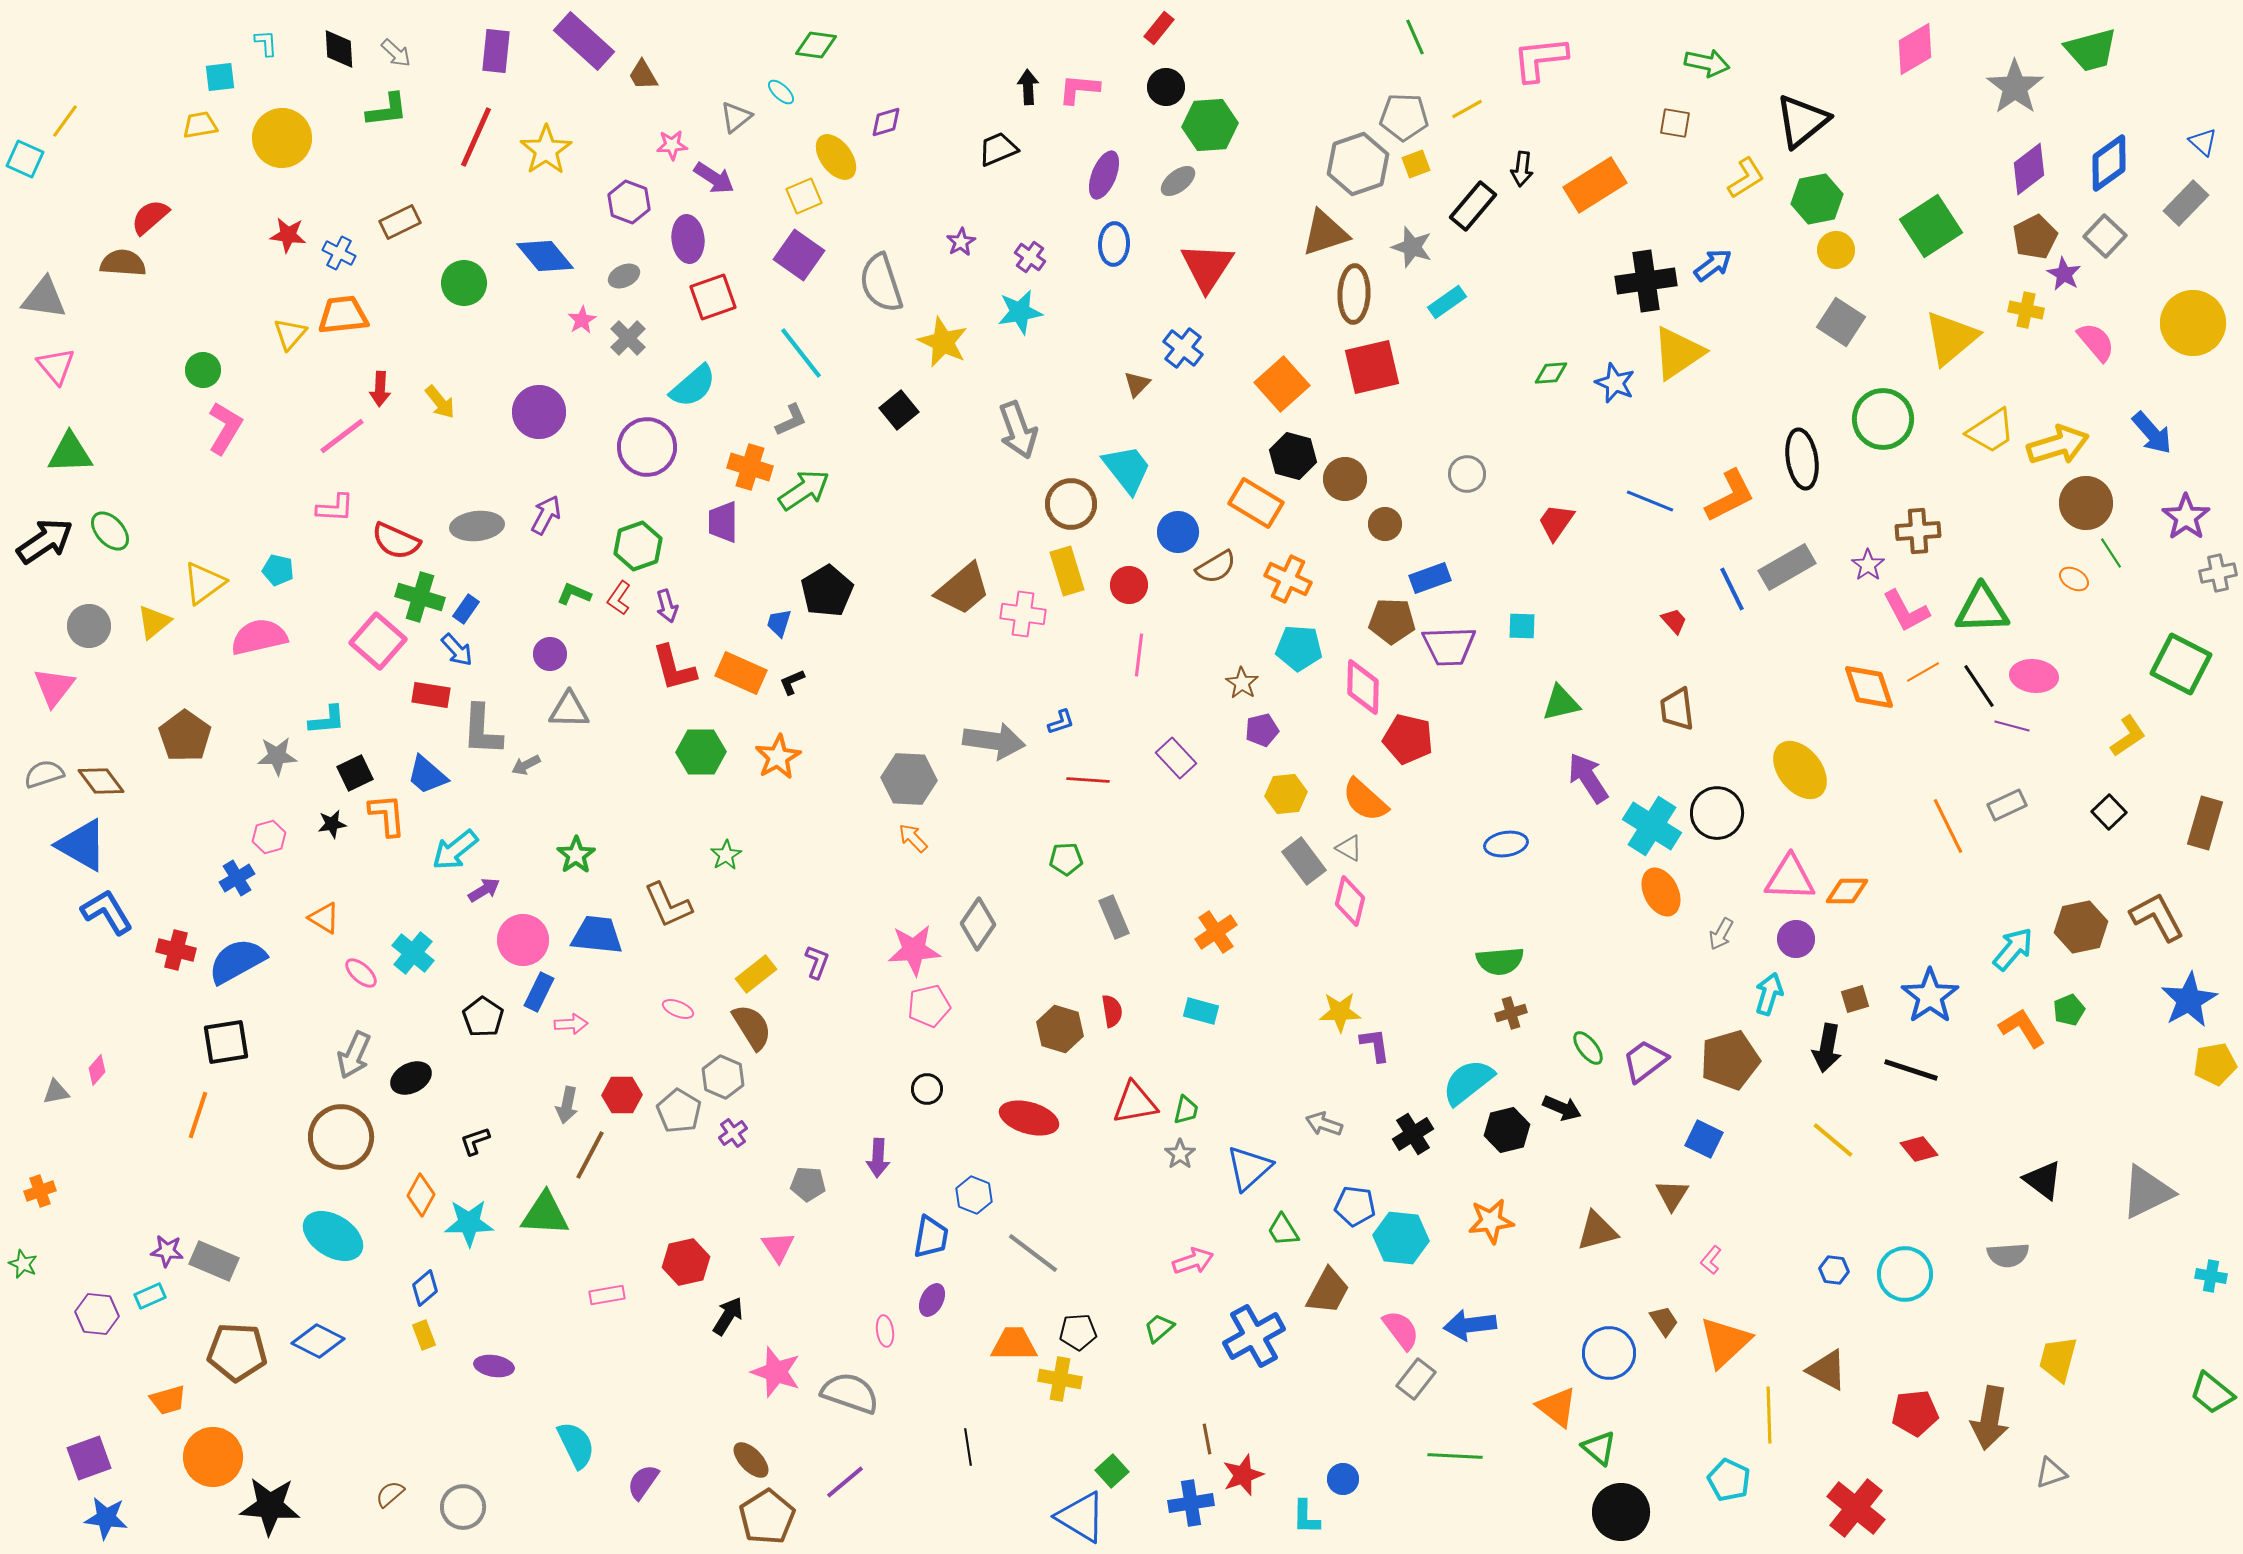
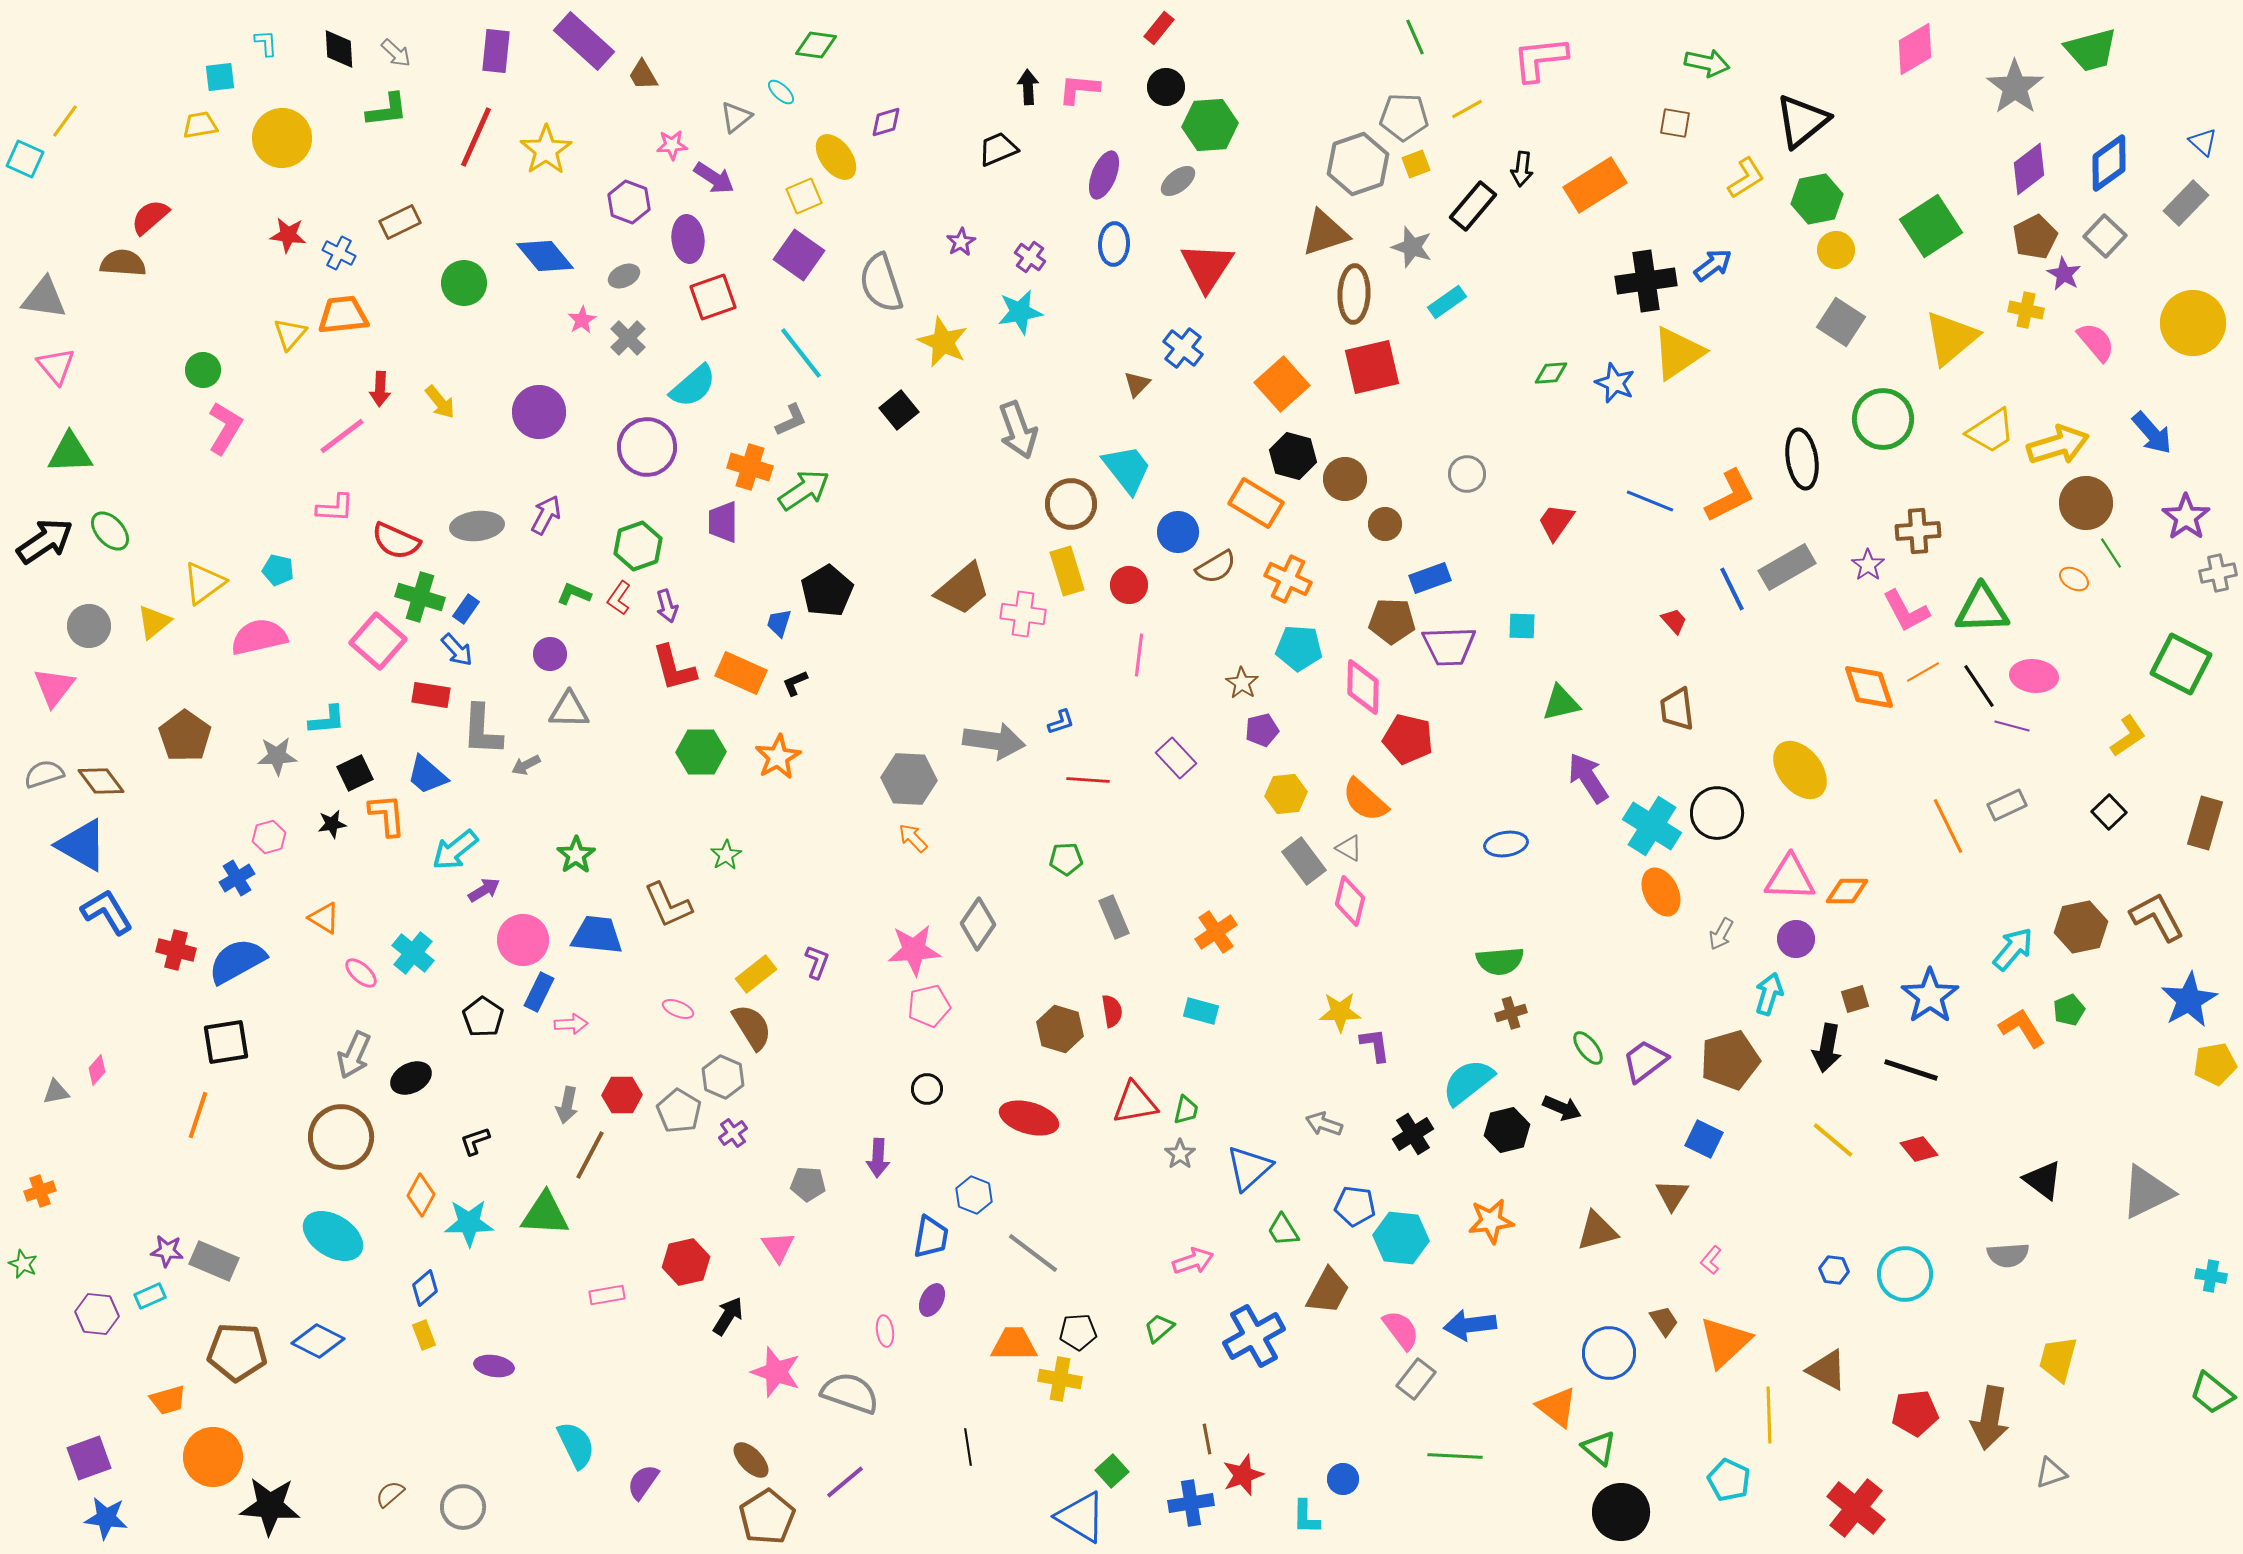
black L-shape at (792, 682): moved 3 px right, 1 px down
